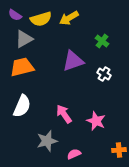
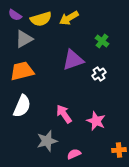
purple triangle: moved 1 px up
orange trapezoid: moved 4 px down
white cross: moved 5 px left; rotated 24 degrees clockwise
